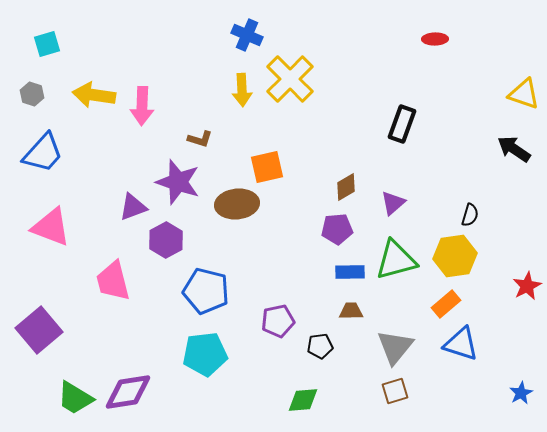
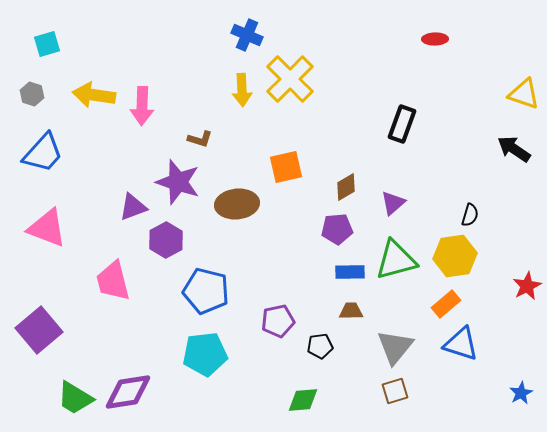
orange square at (267, 167): moved 19 px right
pink triangle at (51, 227): moved 4 px left, 1 px down
